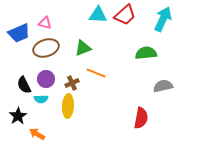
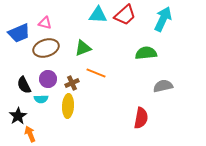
purple circle: moved 2 px right
orange arrow: moved 7 px left; rotated 35 degrees clockwise
